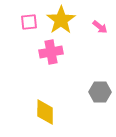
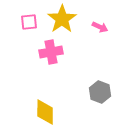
yellow star: moved 1 px right, 1 px up
pink arrow: rotated 14 degrees counterclockwise
gray hexagon: rotated 20 degrees clockwise
